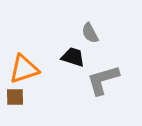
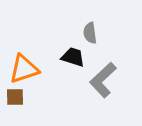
gray semicircle: rotated 20 degrees clockwise
gray L-shape: rotated 27 degrees counterclockwise
